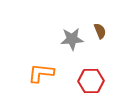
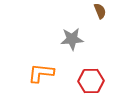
brown semicircle: moved 20 px up
